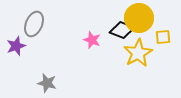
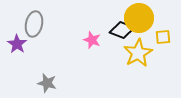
gray ellipse: rotated 10 degrees counterclockwise
purple star: moved 1 px right, 2 px up; rotated 18 degrees counterclockwise
